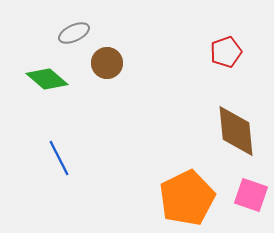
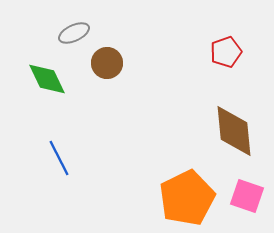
green diamond: rotated 24 degrees clockwise
brown diamond: moved 2 px left
pink square: moved 4 px left, 1 px down
